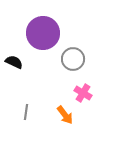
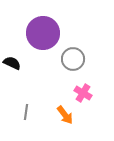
black semicircle: moved 2 px left, 1 px down
